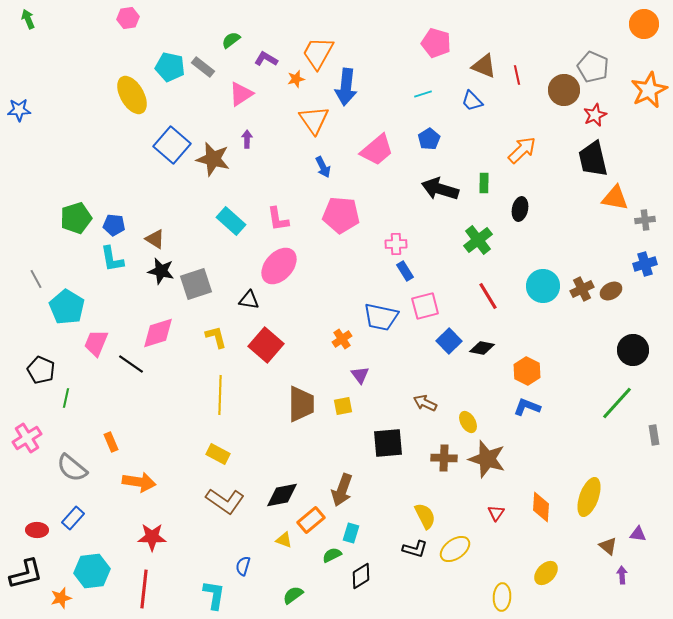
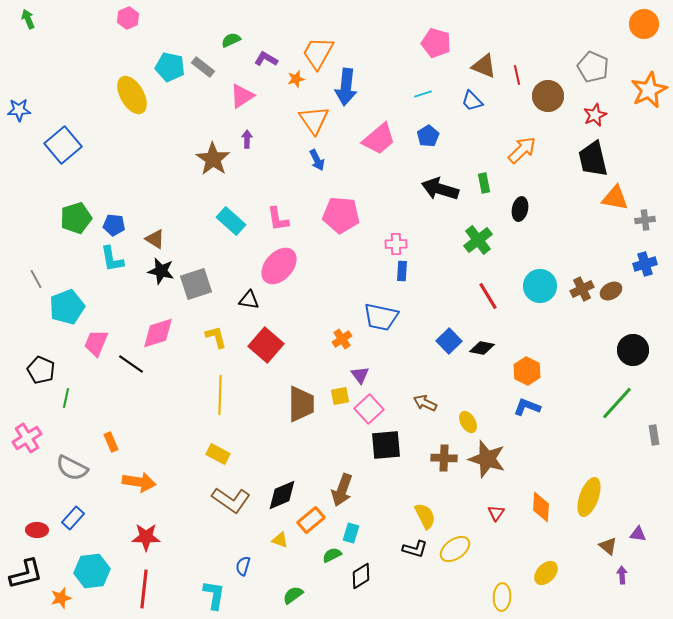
pink hexagon at (128, 18): rotated 15 degrees counterclockwise
green semicircle at (231, 40): rotated 12 degrees clockwise
brown circle at (564, 90): moved 16 px left, 6 px down
pink triangle at (241, 94): moved 1 px right, 2 px down
blue pentagon at (429, 139): moved 1 px left, 3 px up
blue square at (172, 145): moved 109 px left; rotated 9 degrees clockwise
pink trapezoid at (377, 150): moved 2 px right, 11 px up
brown star at (213, 159): rotated 20 degrees clockwise
blue arrow at (323, 167): moved 6 px left, 7 px up
green rectangle at (484, 183): rotated 12 degrees counterclockwise
blue rectangle at (405, 271): moved 3 px left; rotated 36 degrees clockwise
cyan circle at (543, 286): moved 3 px left
pink square at (425, 306): moved 56 px left, 103 px down; rotated 28 degrees counterclockwise
cyan pentagon at (67, 307): rotated 20 degrees clockwise
yellow square at (343, 406): moved 3 px left, 10 px up
black square at (388, 443): moved 2 px left, 2 px down
gray semicircle at (72, 468): rotated 12 degrees counterclockwise
black diamond at (282, 495): rotated 12 degrees counterclockwise
brown L-shape at (225, 501): moved 6 px right, 1 px up
red star at (152, 537): moved 6 px left
yellow triangle at (284, 540): moved 4 px left
